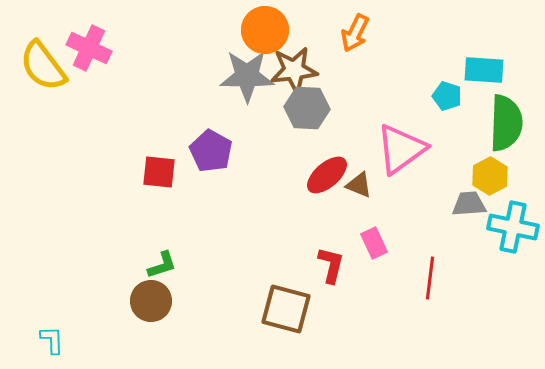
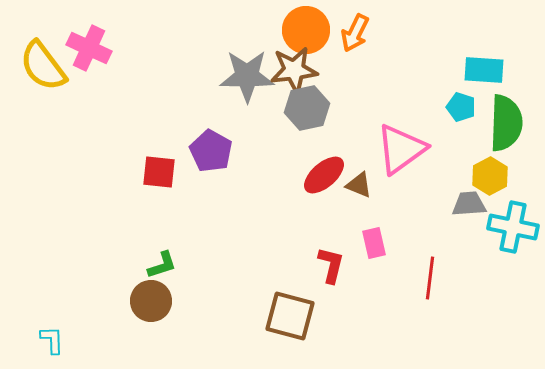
orange circle: moved 41 px right
cyan pentagon: moved 14 px right, 11 px down
gray hexagon: rotated 15 degrees counterclockwise
red ellipse: moved 3 px left
pink rectangle: rotated 12 degrees clockwise
brown square: moved 4 px right, 7 px down
